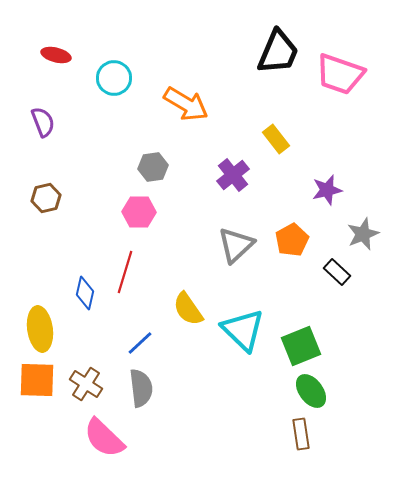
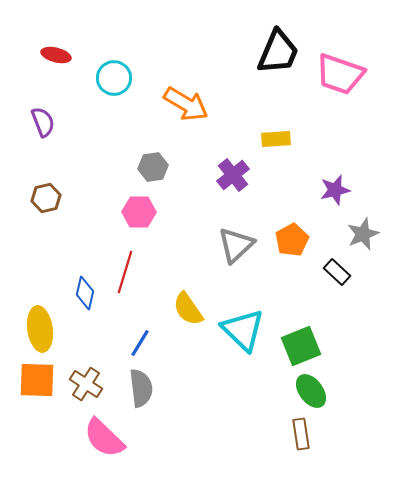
yellow rectangle: rotated 56 degrees counterclockwise
purple star: moved 8 px right
blue line: rotated 16 degrees counterclockwise
